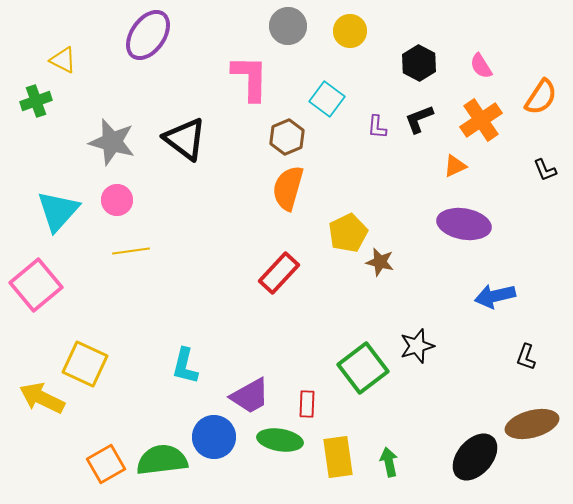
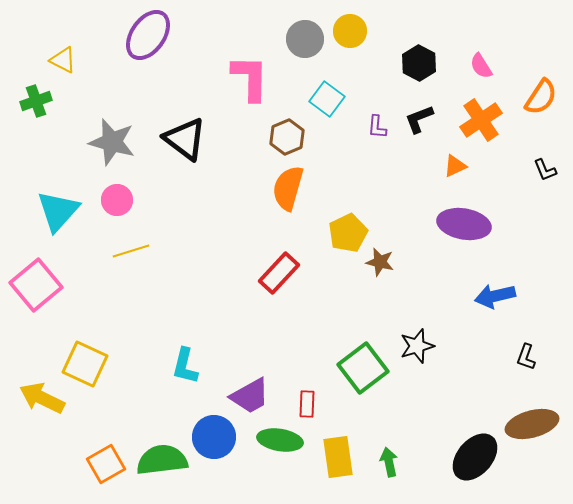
gray circle at (288, 26): moved 17 px right, 13 px down
yellow line at (131, 251): rotated 9 degrees counterclockwise
